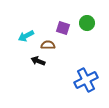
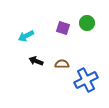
brown semicircle: moved 14 px right, 19 px down
black arrow: moved 2 px left
